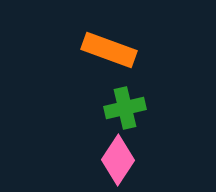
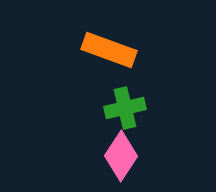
pink diamond: moved 3 px right, 4 px up
